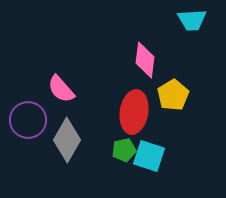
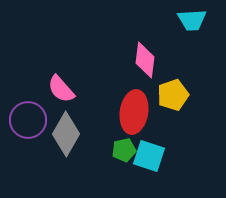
yellow pentagon: rotated 12 degrees clockwise
gray diamond: moved 1 px left, 6 px up
